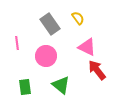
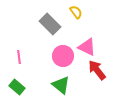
yellow semicircle: moved 2 px left, 6 px up
gray rectangle: rotated 10 degrees counterclockwise
pink line: moved 2 px right, 14 px down
pink circle: moved 17 px right
green rectangle: moved 8 px left; rotated 42 degrees counterclockwise
